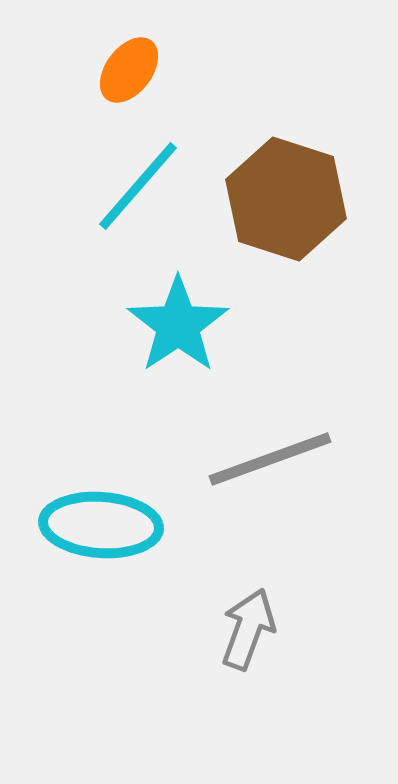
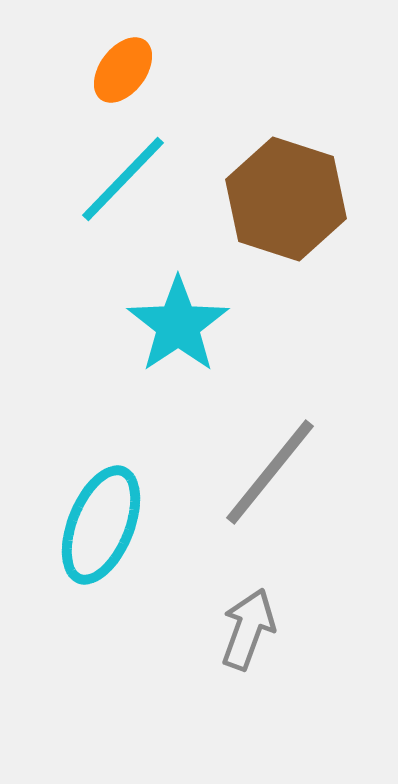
orange ellipse: moved 6 px left
cyan line: moved 15 px left, 7 px up; rotated 3 degrees clockwise
gray line: moved 13 px down; rotated 31 degrees counterclockwise
cyan ellipse: rotated 72 degrees counterclockwise
